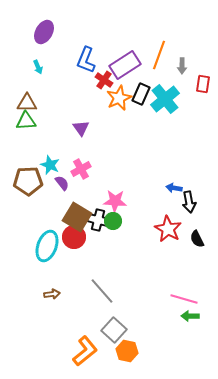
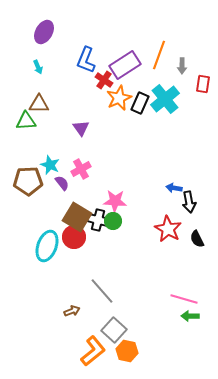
black rectangle: moved 1 px left, 9 px down
brown triangle: moved 12 px right, 1 px down
brown arrow: moved 20 px right, 17 px down; rotated 14 degrees counterclockwise
orange L-shape: moved 8 px right
